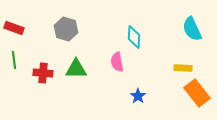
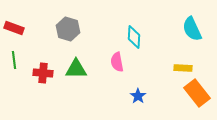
gray hexagon: moved 2 px right
